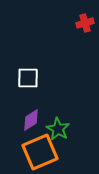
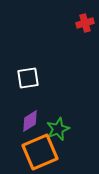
white square: rotated 10 degrees counterclockwise
purple diamond: moved 1 px left, 1 px down
green star: rotated 20 degrees clockwise
